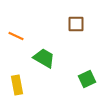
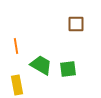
orange line: moved 10 px down; rotated 56 degrees clockwise
green trapezoid: moved 3 px left, 7 px down
green square: moved 19 px left, 10 px up; rotated 18 degrees clockwise
